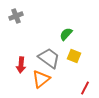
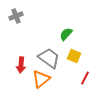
red line: moved 10 px up
